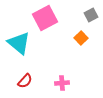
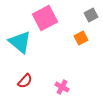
orange square: rotated 16 degrees clockwise
cyan triangle: moved 1 px right, 1 px up
pink cross: moved 4 px down; rotated 32 degrees clockwise
